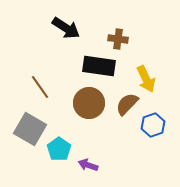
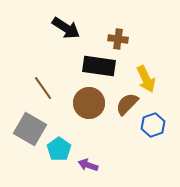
brown line: moved 3 px right, 1 px down
